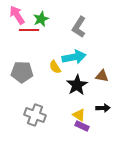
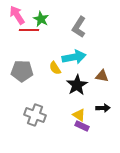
green star: rotated 21 degrees counterclockwise
yellow semicircle: moved 1 px down
gray pentagon: moved 1 px up
